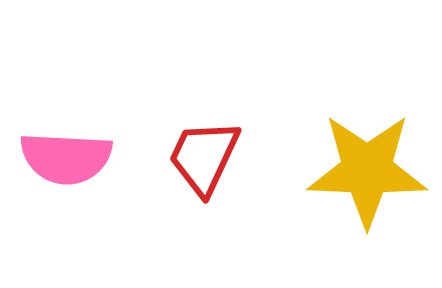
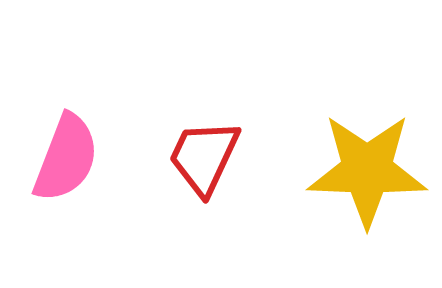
pink semicircle: rotated 72 degrees counterclockwise
